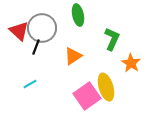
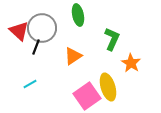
yellow ellipse: moved 2 px right
